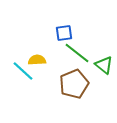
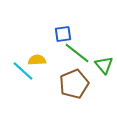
blue square: moved 1 px left, 1 px down
green triangle: rotated 12 degrees clockwise
